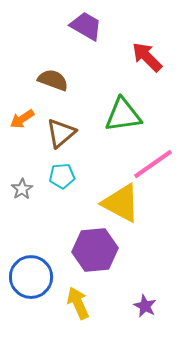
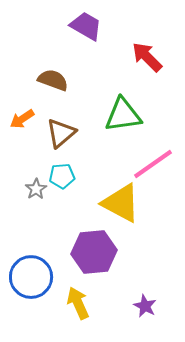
gray star: moved 14 px right
purple hexagon: moved 1 px left, 2 px down
